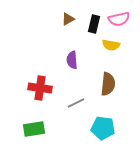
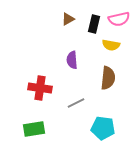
brown semicircle: moved 6 px up
